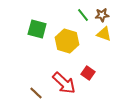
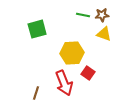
green line: rotated 40 degrees counterclockwise
green square: rotated 30 degrees counterclockwise
yellow hexagon: moved 5 px right, 12 px down; rotated 20 degrees counterclockwise
red arrow: rotated 25 degrees clockwise
brown line: rotated 64 degrees clockwise
